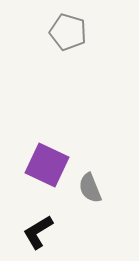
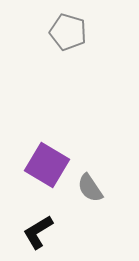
purple square: rotated 6 degrees clockwise
gray semicircle: rotated 12 degrees counterclockwise
